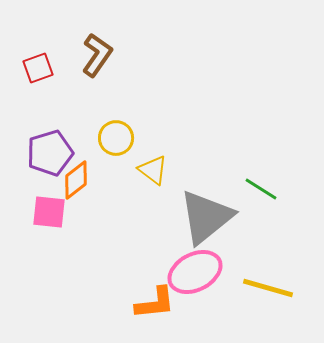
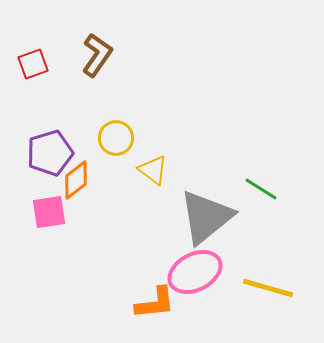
red square: moved 5 px left, 4 px up
pink square: rotated 15 degrees counterclockwise
